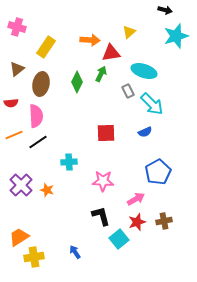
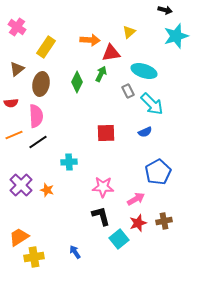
pink cross: rotated 18 degrees clockwise
pink star: moved 6 px down
red star: moved 1 px right, 1 px down
